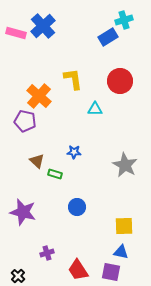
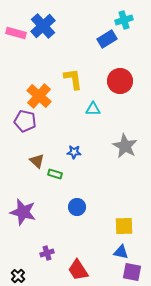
blue rectangle: moved 1 px left, 2 px down
cyan triangle: moved 2 px left
gray star: moved 19 px up
purple square: moved 21 px right
